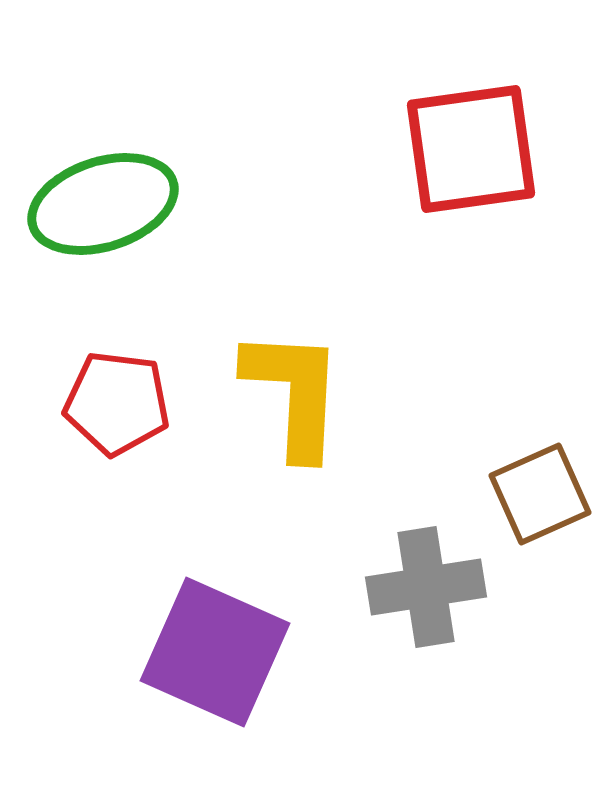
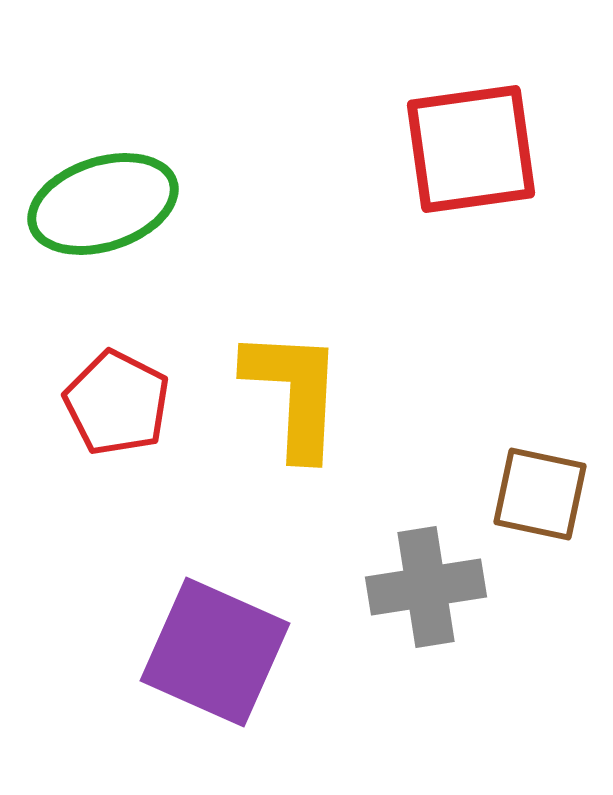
red pentagon: rotated 20 degrees clockwise
brown square: rotated 36 degrees clockwise
